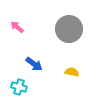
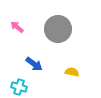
gray circle: moved 11 px left
